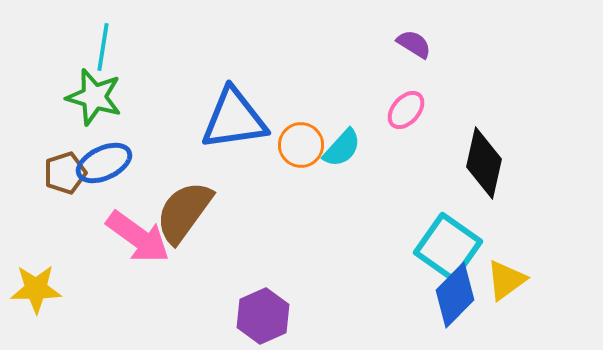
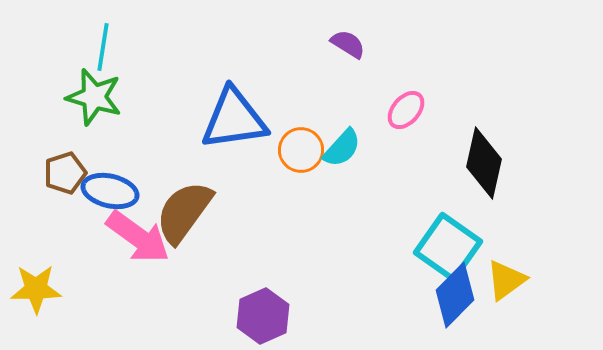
purple semicircle: moved 66 px left
orange circle: moved 5 px down
blue ellipse: moved 6 px right, 28 px down; rotated 38 degrees clockwise
